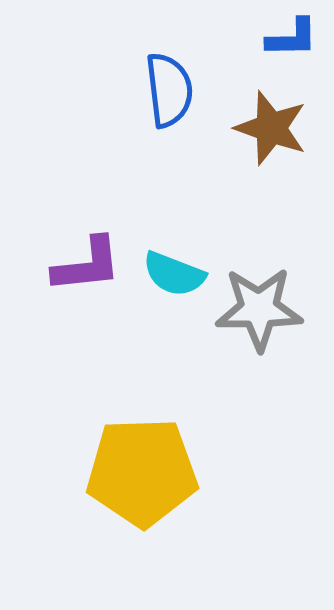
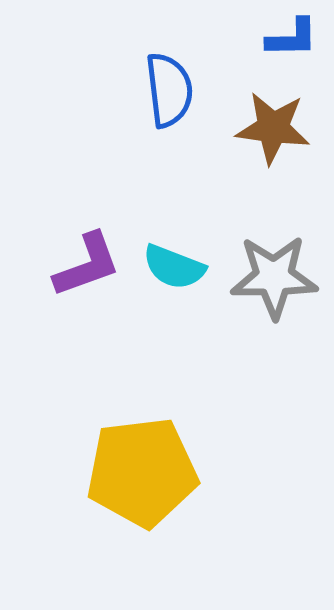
brown star: moved 2 px right; rotated 12 degrees counterclockwise
purple L-shape: rotated 14 degrees counterclockwise
cyan semicircle: moved 7 px up
gray star: moved 15 px right, 32 px up
yellow pentagon: rotated 5 degrees counterclockwise
